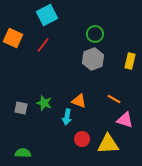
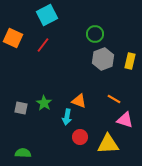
gray hexagon: moved 10 px right
green star: rotated 14 degrees clockwise
red circle: moved 2 px left, 2 px up
